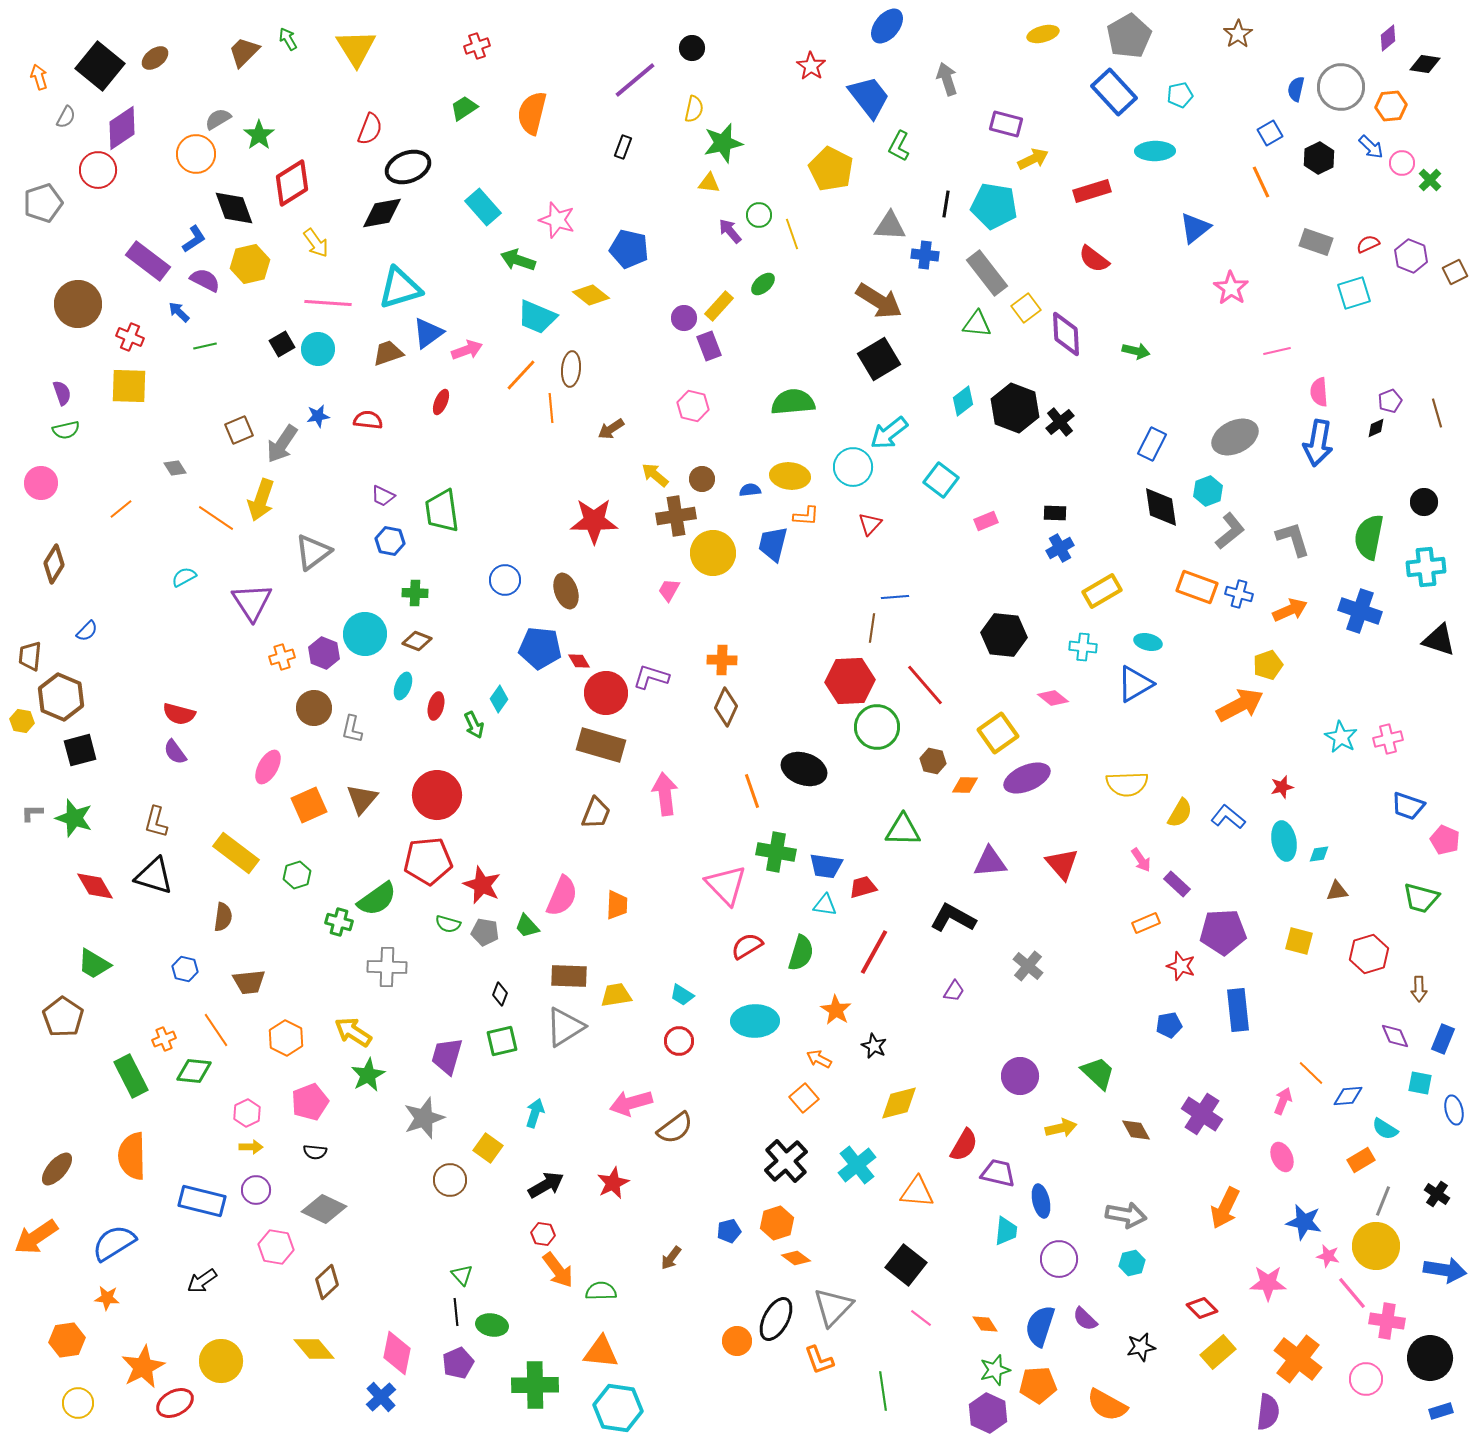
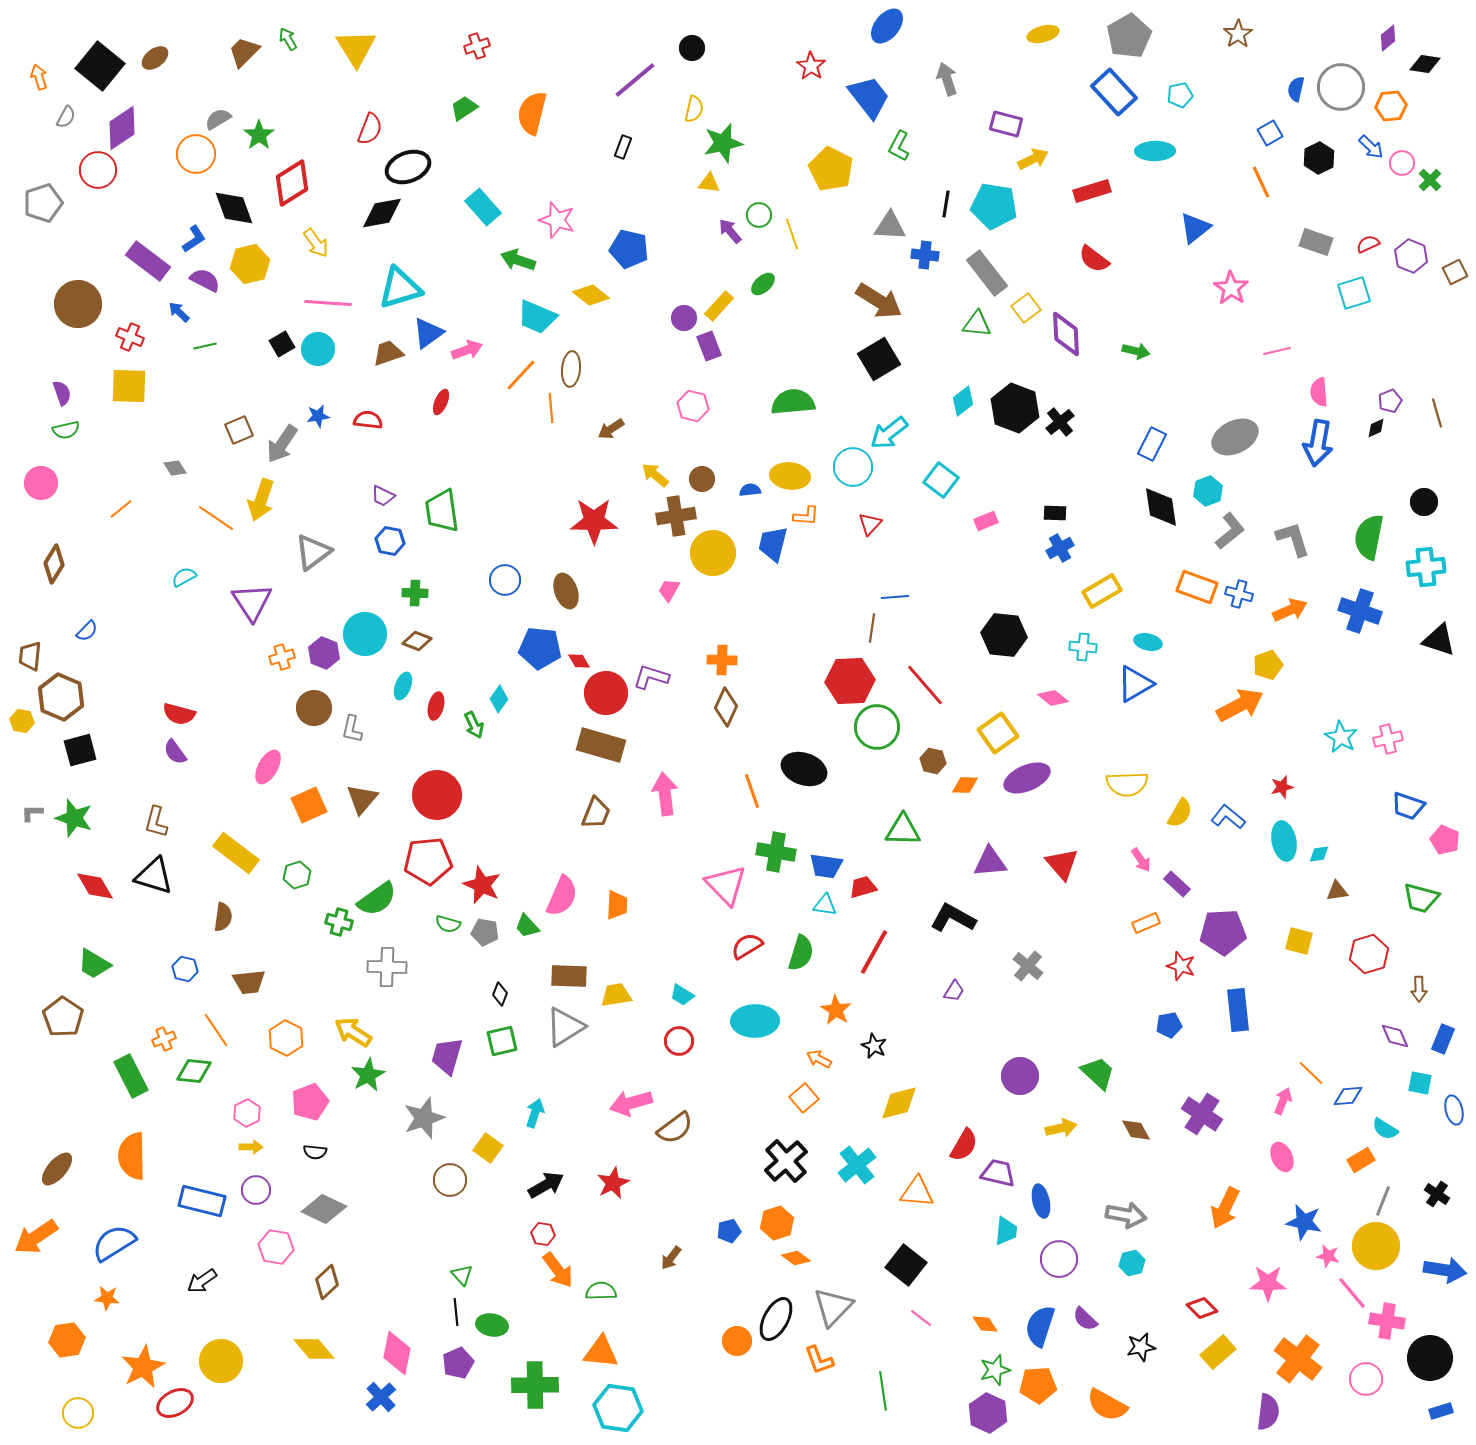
yellow circle at (78, 1403): moved 10 px down
